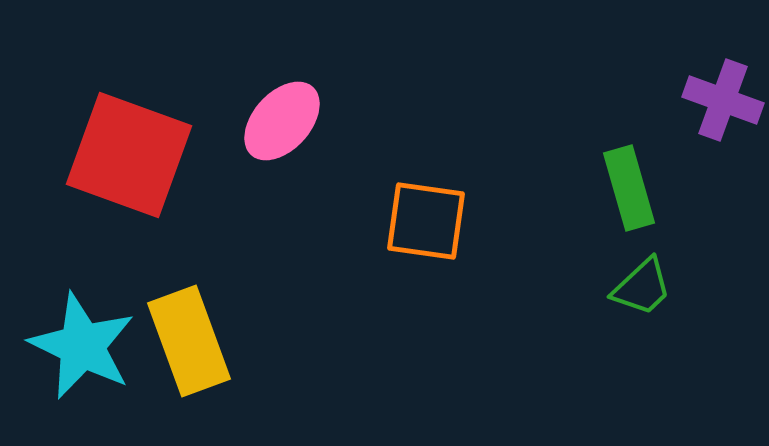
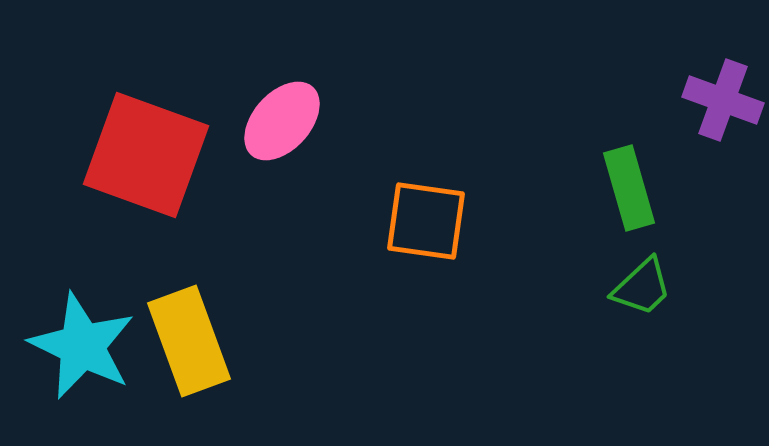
red square: moved 17 px right
